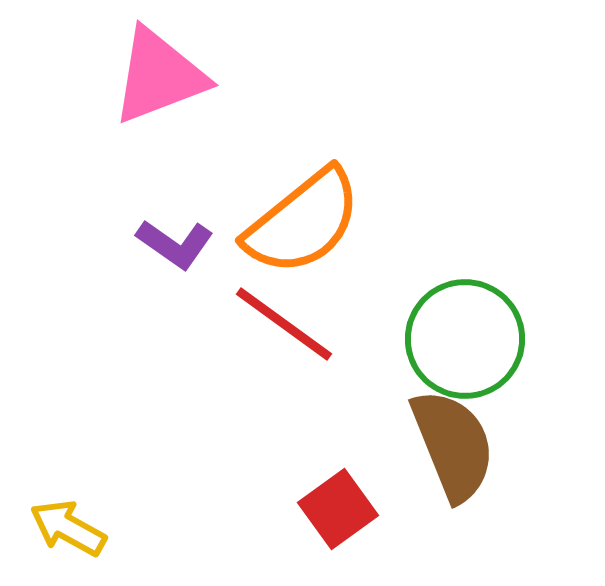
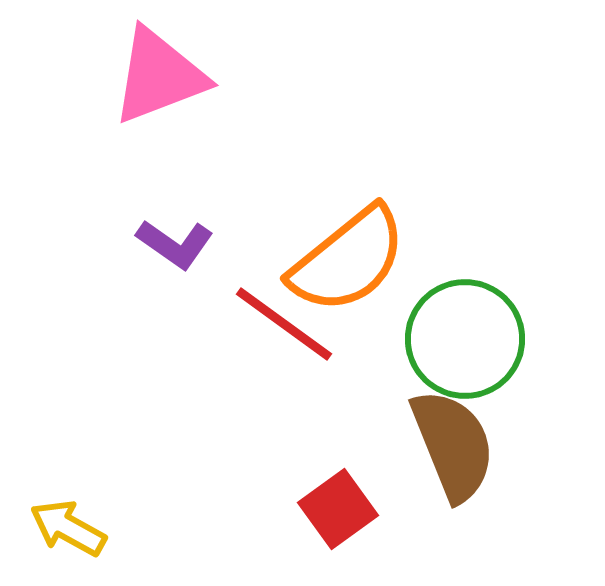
orange semicircle: moved 45 px right, 38 px down
